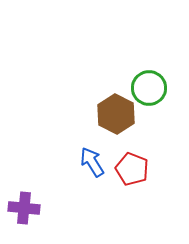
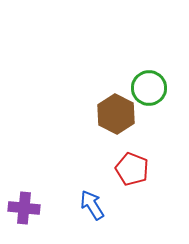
blue arrow: moved 43 px down
